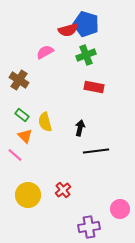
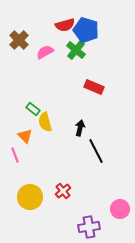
blue pentagon: moved 6 px down
red semicircle: moved 3 px left, 5 px up
green cross: moved 10 px left, 5 px up; rotated 30 degrees counterclockwise
brown cross: moved 40 px up; rotated 12 degrees clockwise
red rectangle: rotated 12 degrees clockwise
green rectangle: moved 11 px right, 6 px up
black line: rotated 70 degrees clockwise
pink line: rotated 28 degrees clockwise
red cross: moved 1 px down
yellow circle: moved 2 px right, 2 px down
